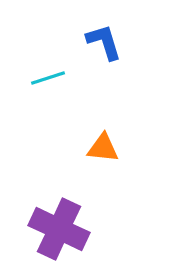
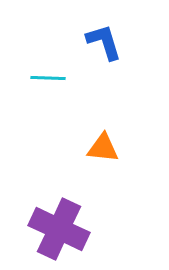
cyan line: rotated 20 degrees clockwise
